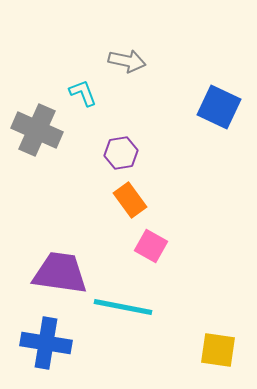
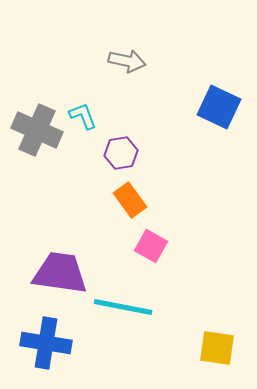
cyan L-shape: moved 23 px down
yellow square: moved 1 px left, 2 px up
